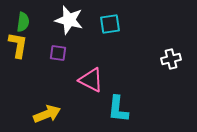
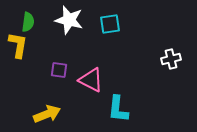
green semicircle: moved 5 px right
purple square: moved 1 px right, 17 px down
